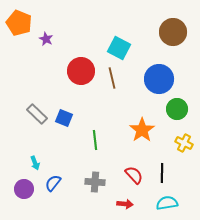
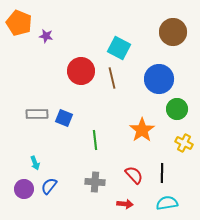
purple star: moved 3 px up; rotated 16 degrees counterclockwise
gray rectangle: rotated 45 degrees counterclockwise
blue semicircle: moved 4 px left, 3 px down
